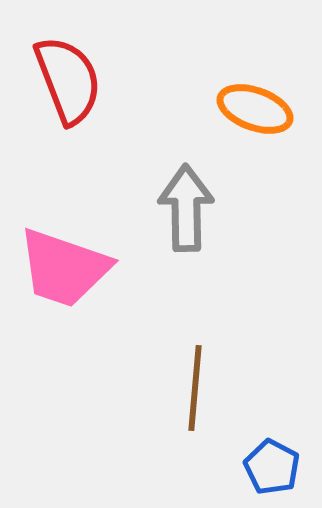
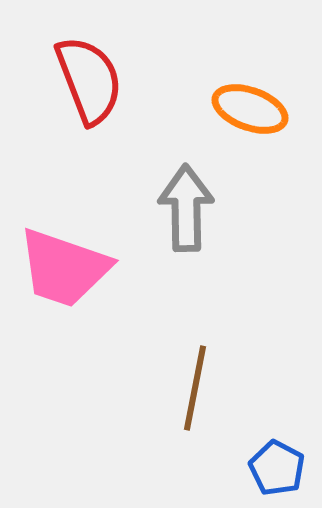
red semicircle: moved 21 px right
orange ellipse: moved 5 px left
brown line: rotated 6 degrees clockwise
blue pentagon: moved 5 px right, 1 px down
